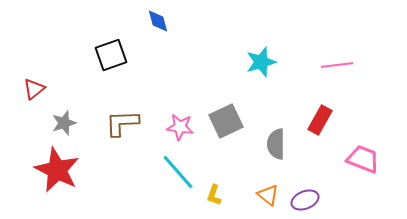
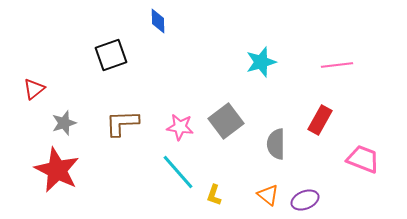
blue diamond: rotated 15 degrees clockwise
gray square: rotated 12 degrees counterclockwise
